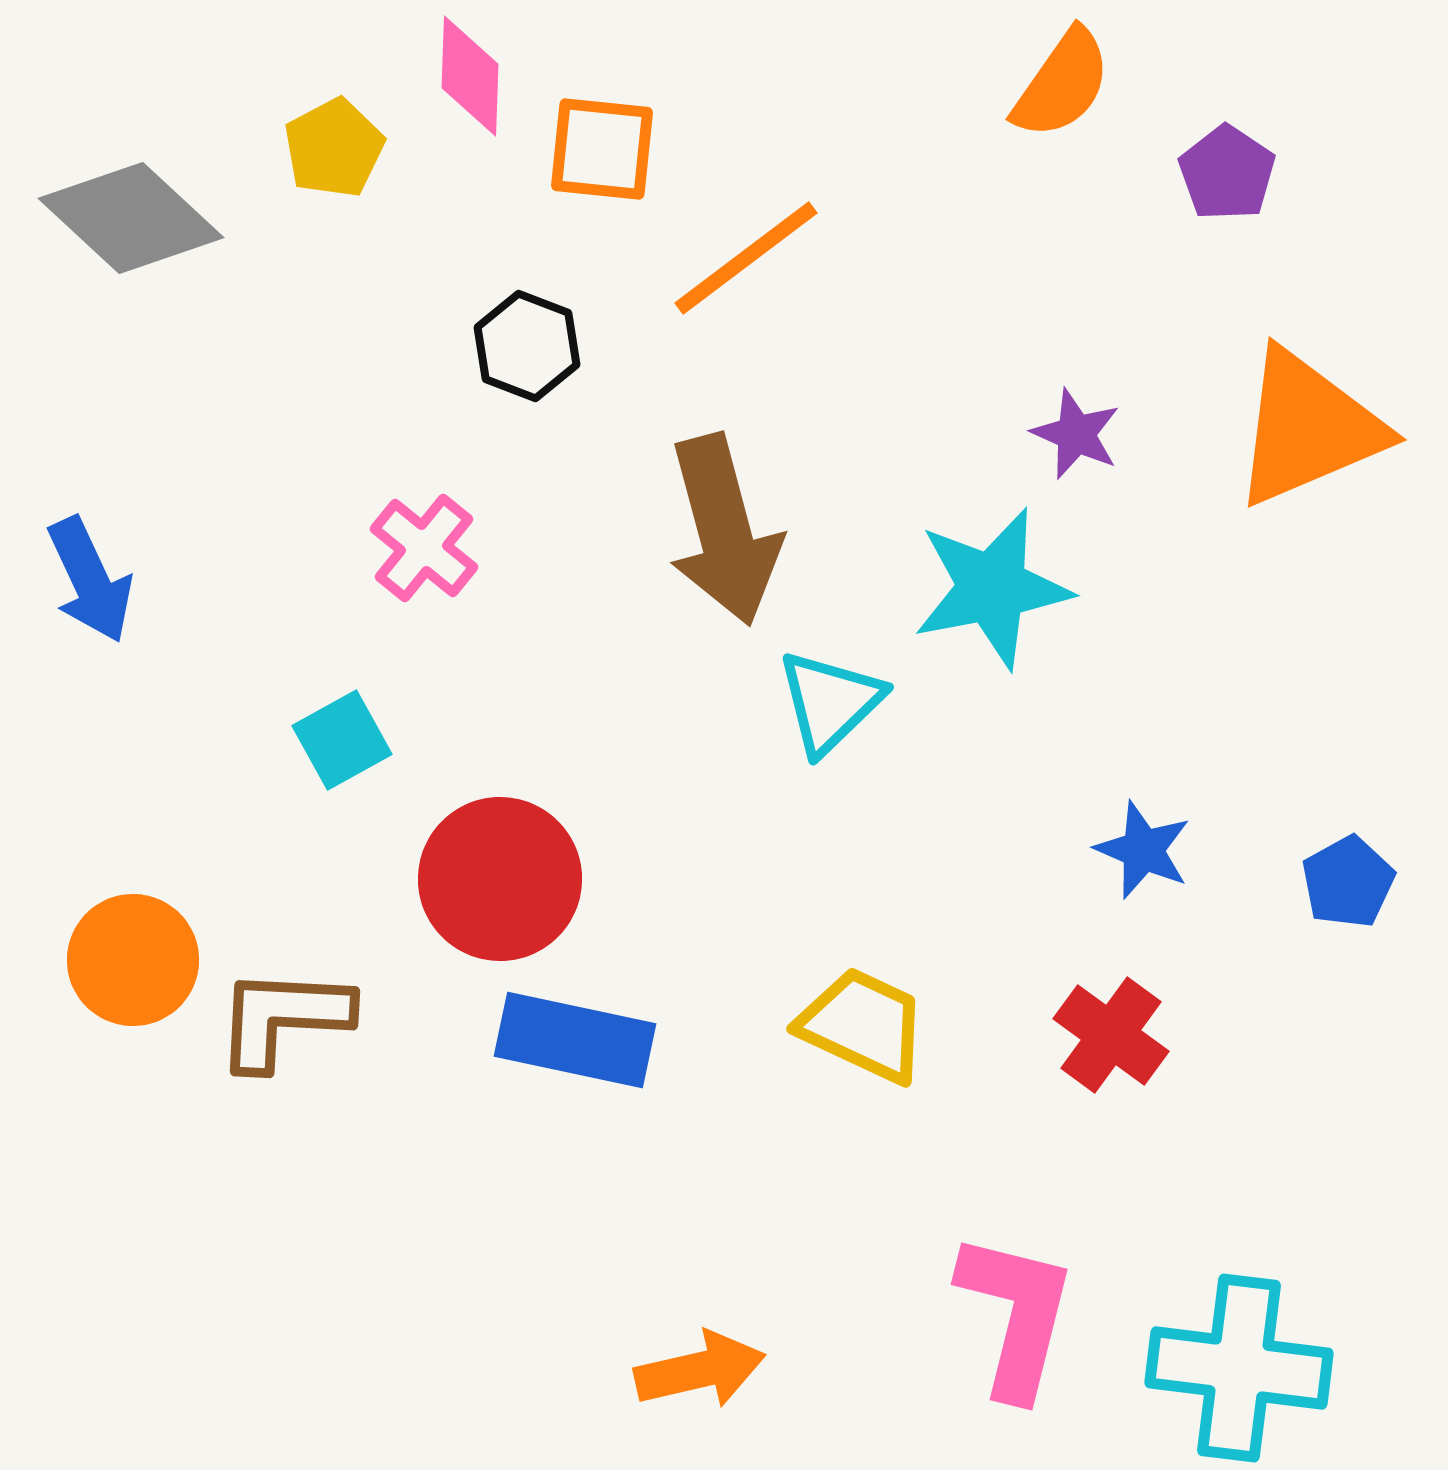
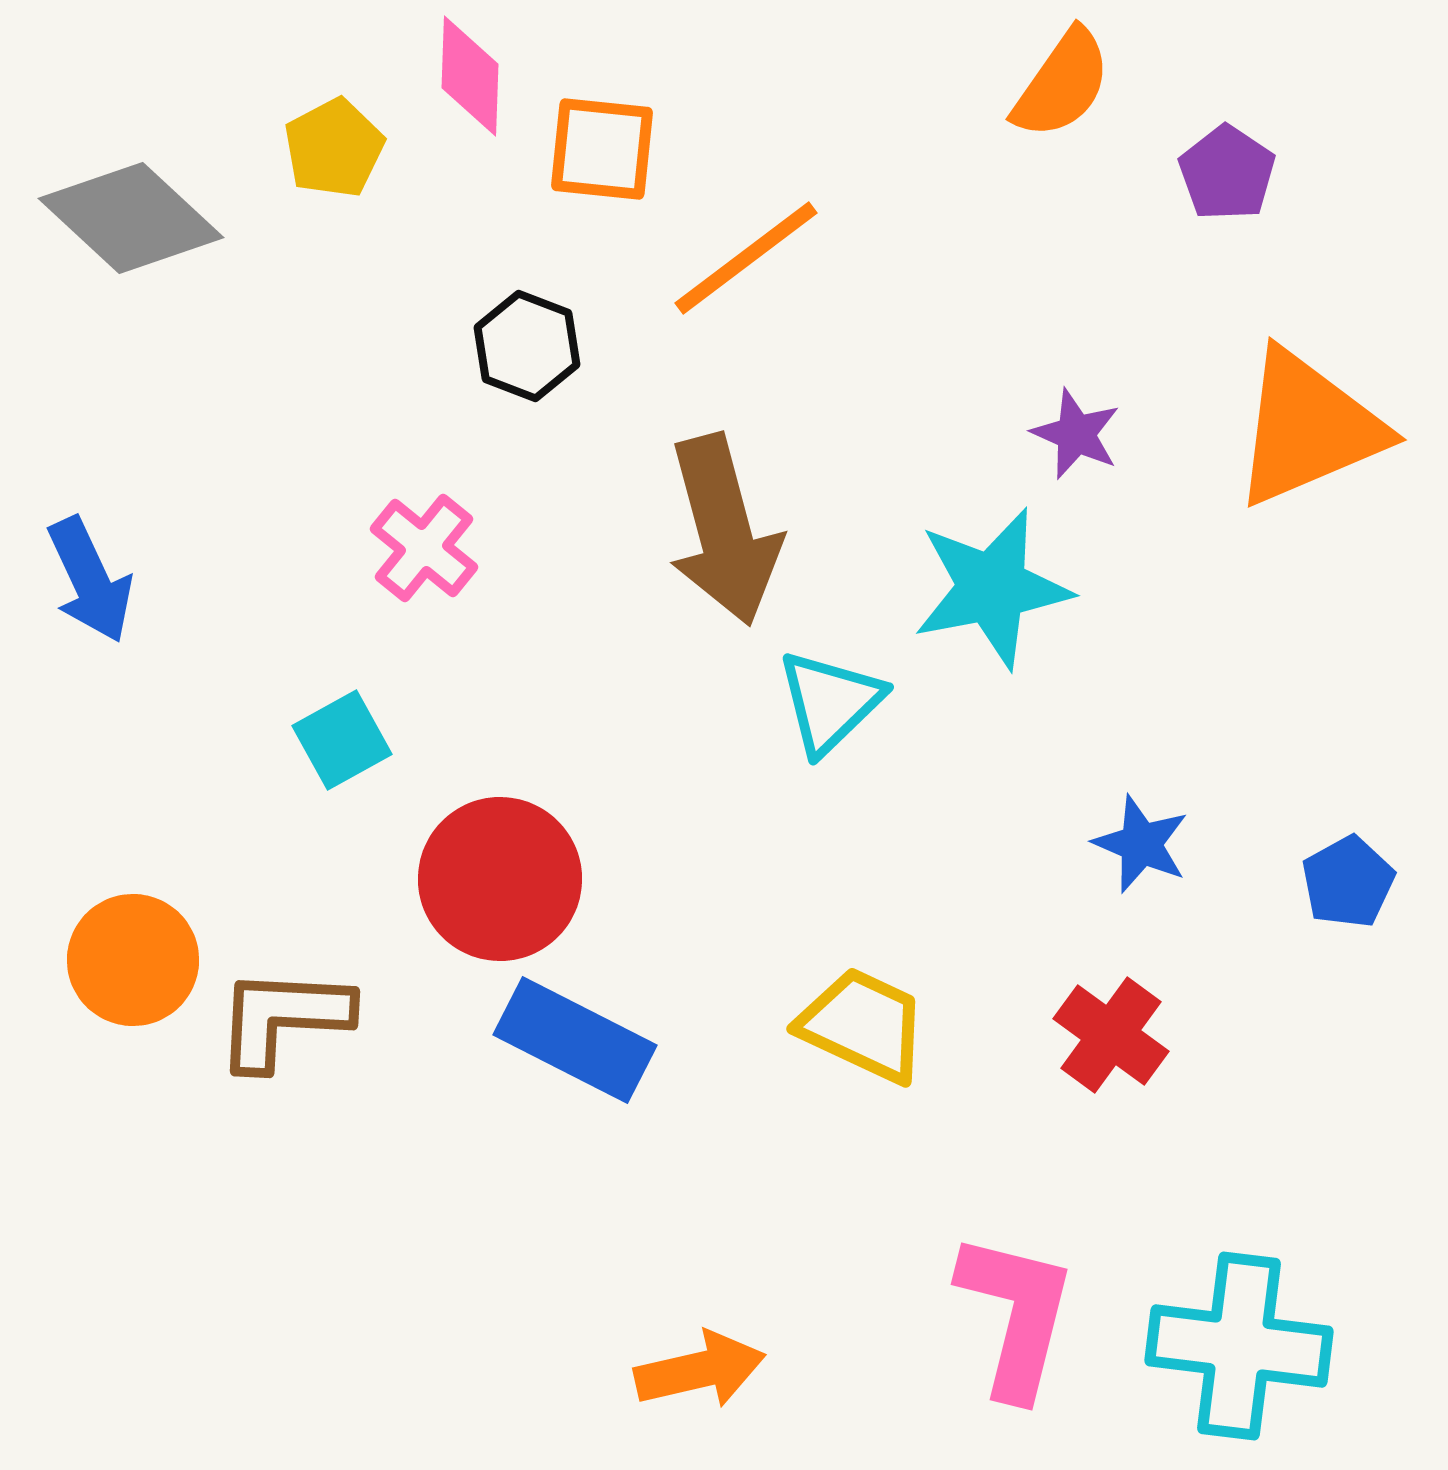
blue star: moved 2 px left, 6 px up
blue rectangle: rotated 15 degrees clockwise
cyan cross: moved 22 px up
